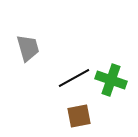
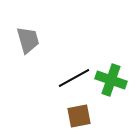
gray trapezoid: moved 8 px up
